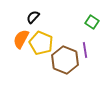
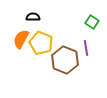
black semicircle: rotated 48 degrees clockwise
purple line: moved 1 px right, 2 px up
